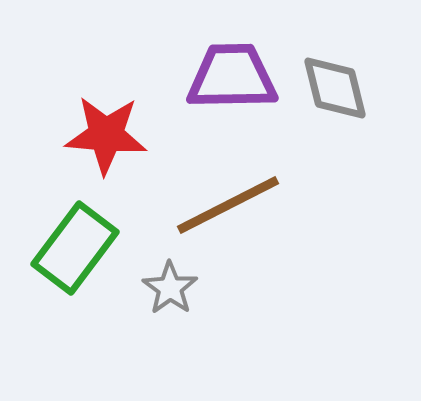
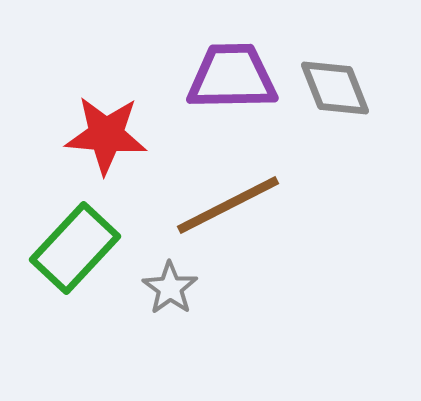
gray diamond: rotated 8 degrees counterclockwise
green rectangle: rotated 6 degrees clockwise
